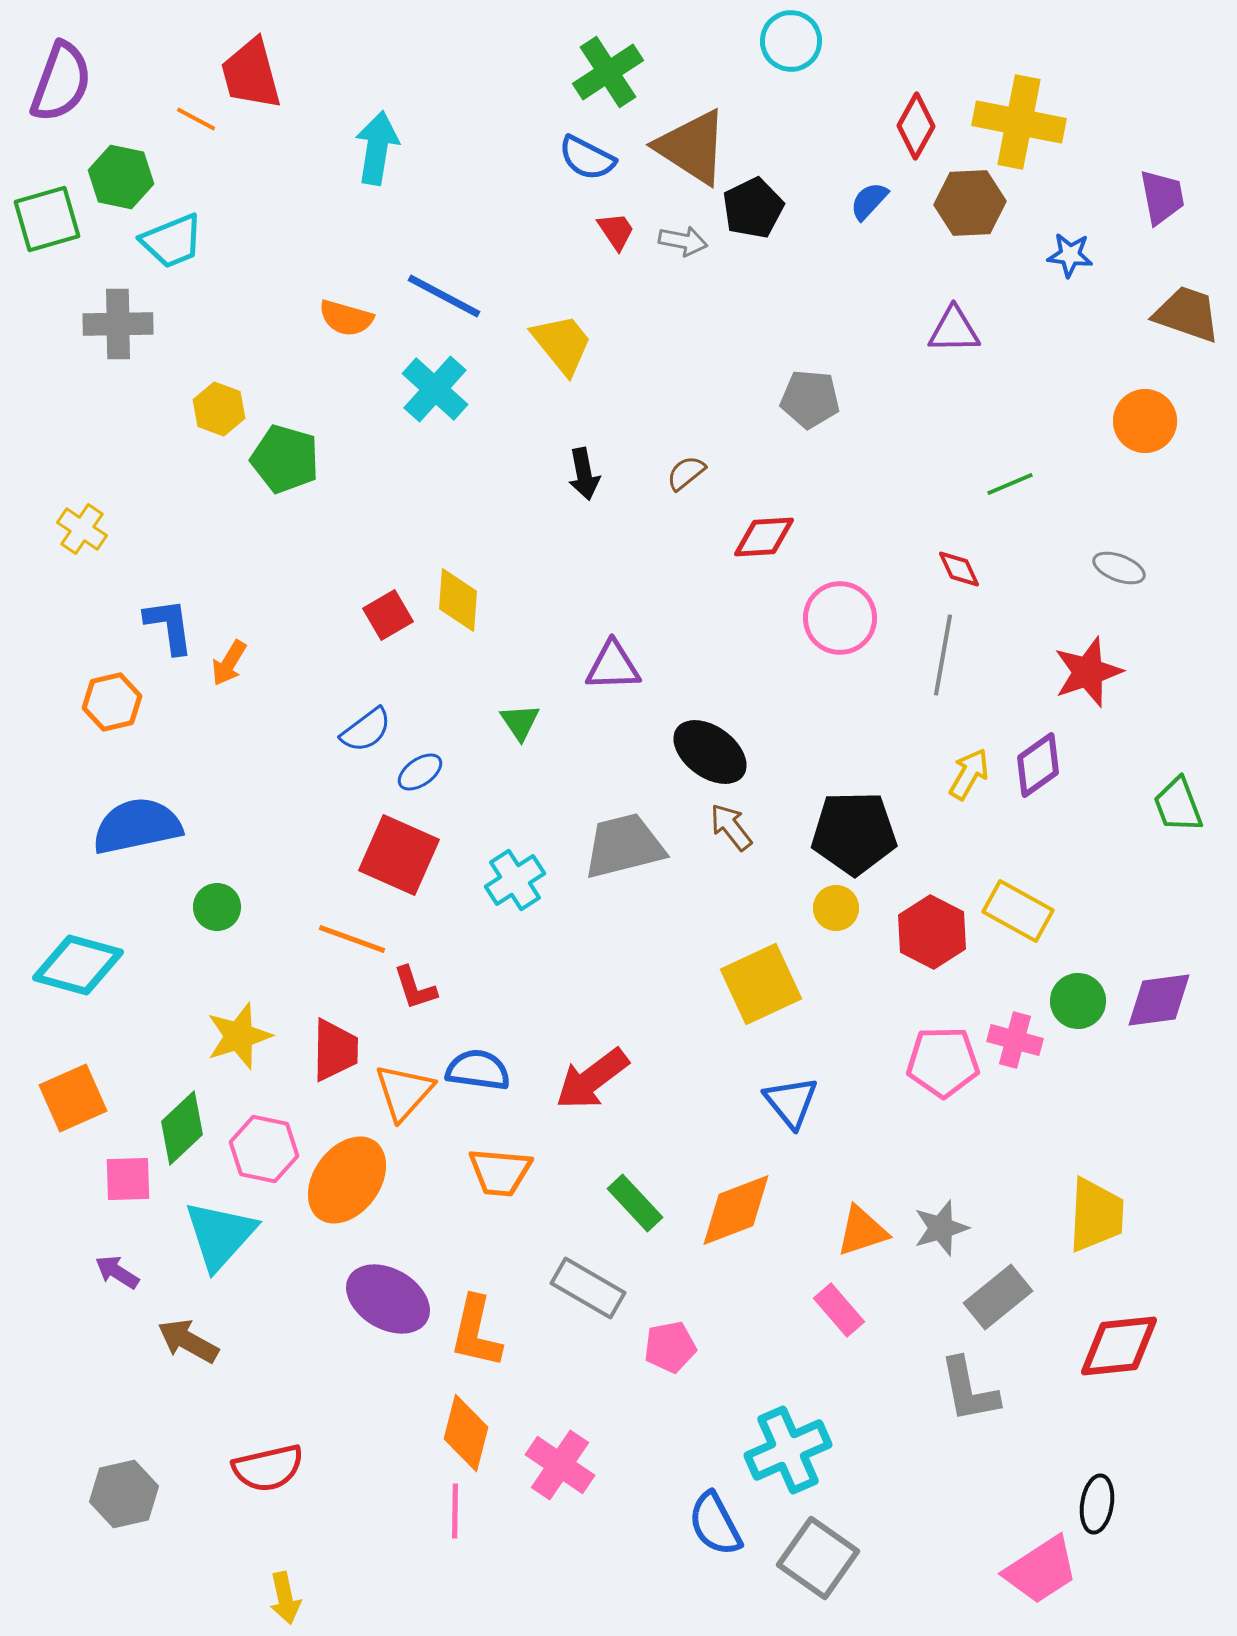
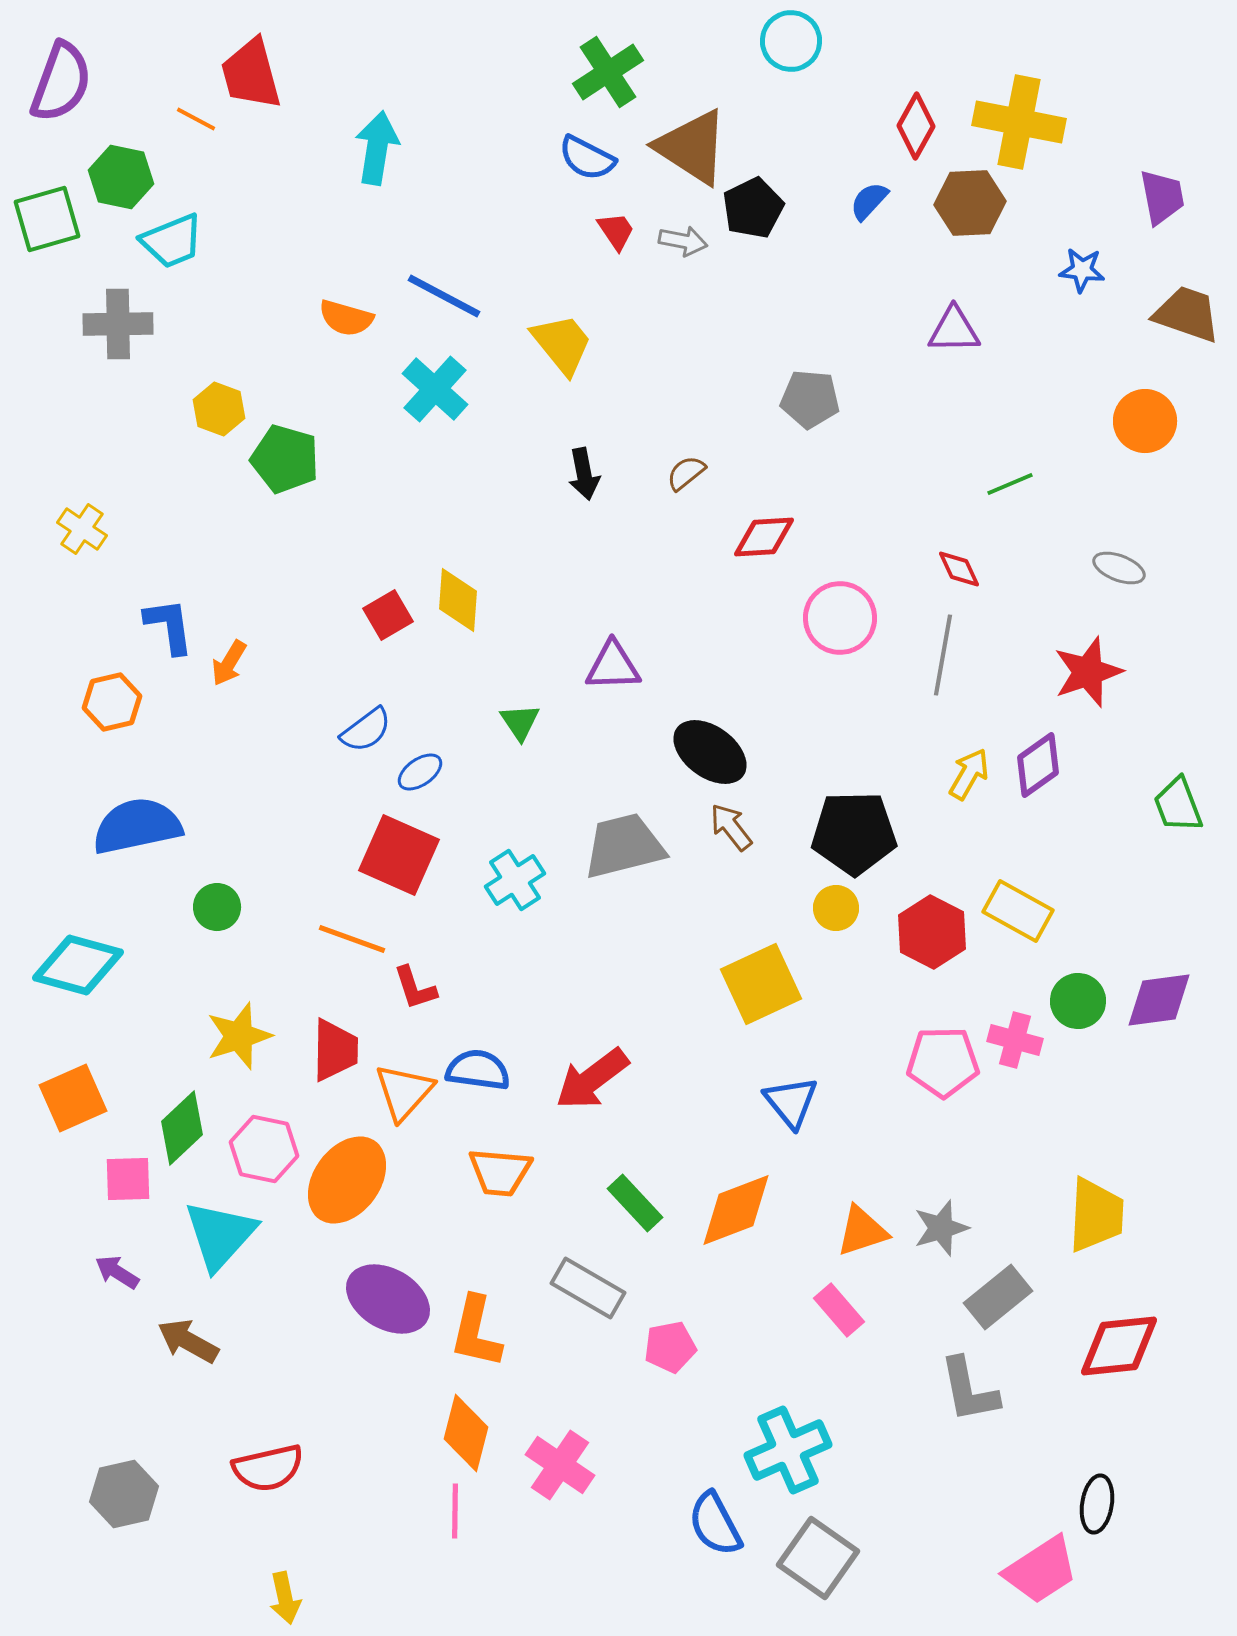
blue star at (1070, 255): moved 12 px right, 15 px down
